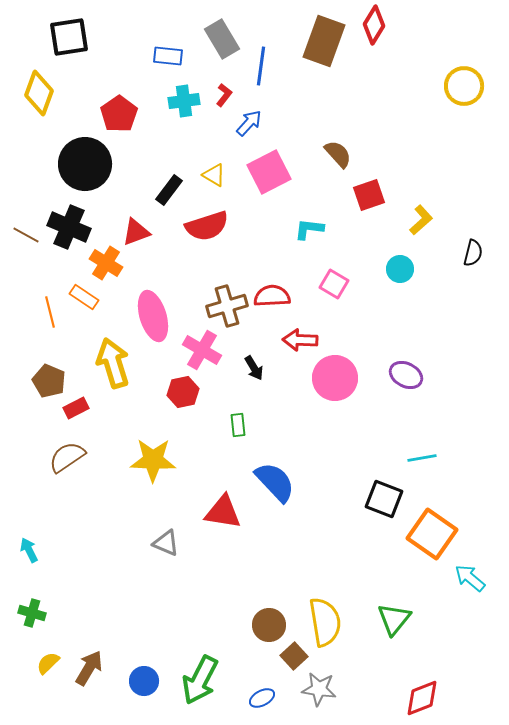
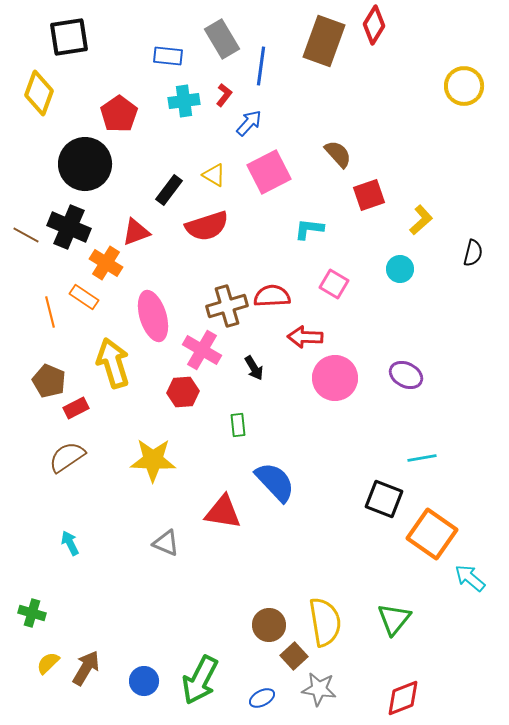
red arrow at (300, 340): moved 5 px right, 3 px up
red hexagon at (183, 392): rotated 8 degrees clockwise
cyan arrow at (29, 550): moved 41 px right, 7 px up
brown arrow at (89, 668): moved 3 px left
red diamond at (422, 698): moved 19 px left
